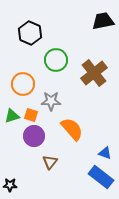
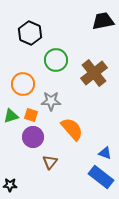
green triangle: moved 1 px left
purple circle: moved 1 px left, 1 px down
